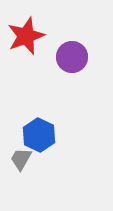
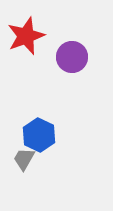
gray trapezoid: moved 3 px right
